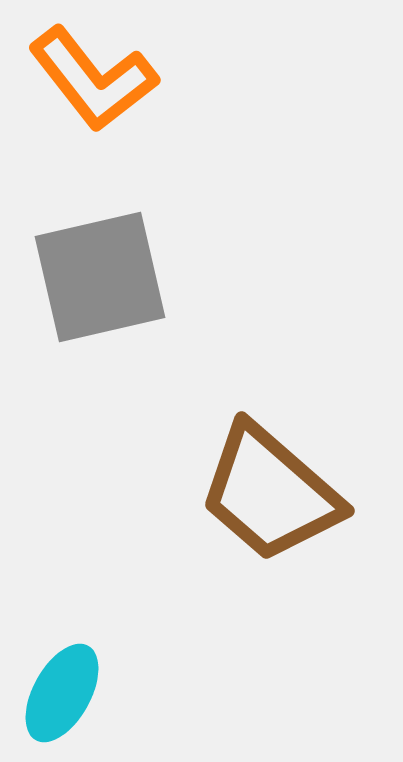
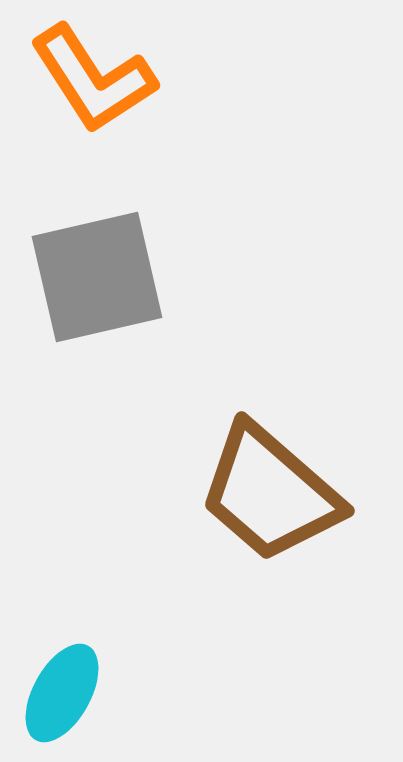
orange L-shape: rotated 5 degrees clockwise
gray square: moved 3 px left
